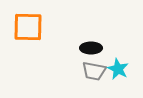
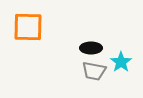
cyan star: moved 3 px right, 7 px up; rotated 10 degrees clockwise
